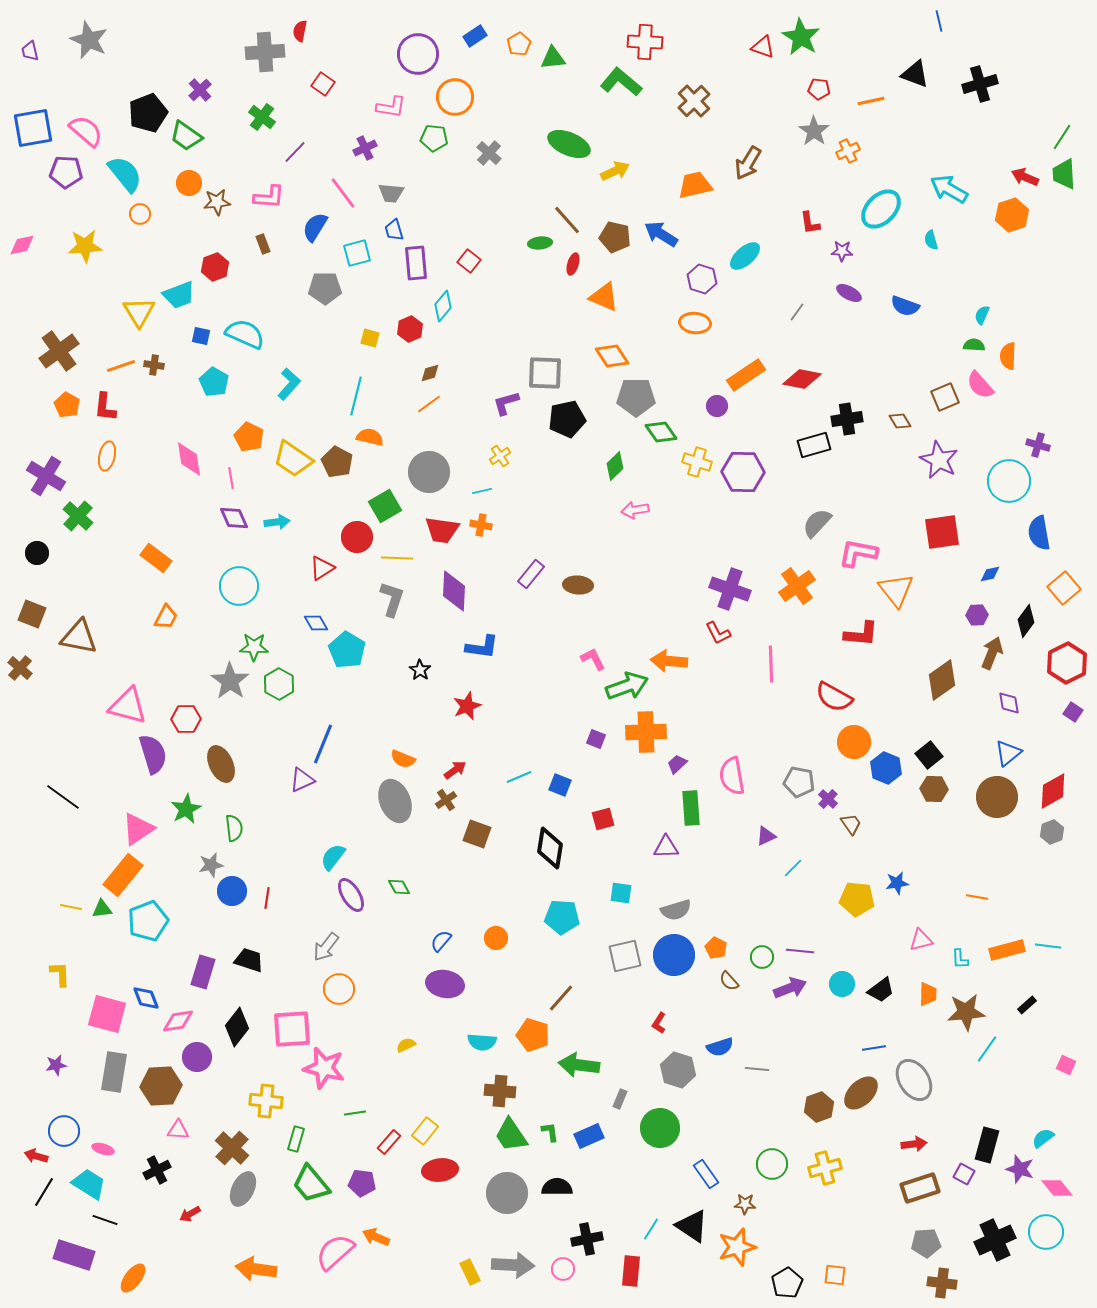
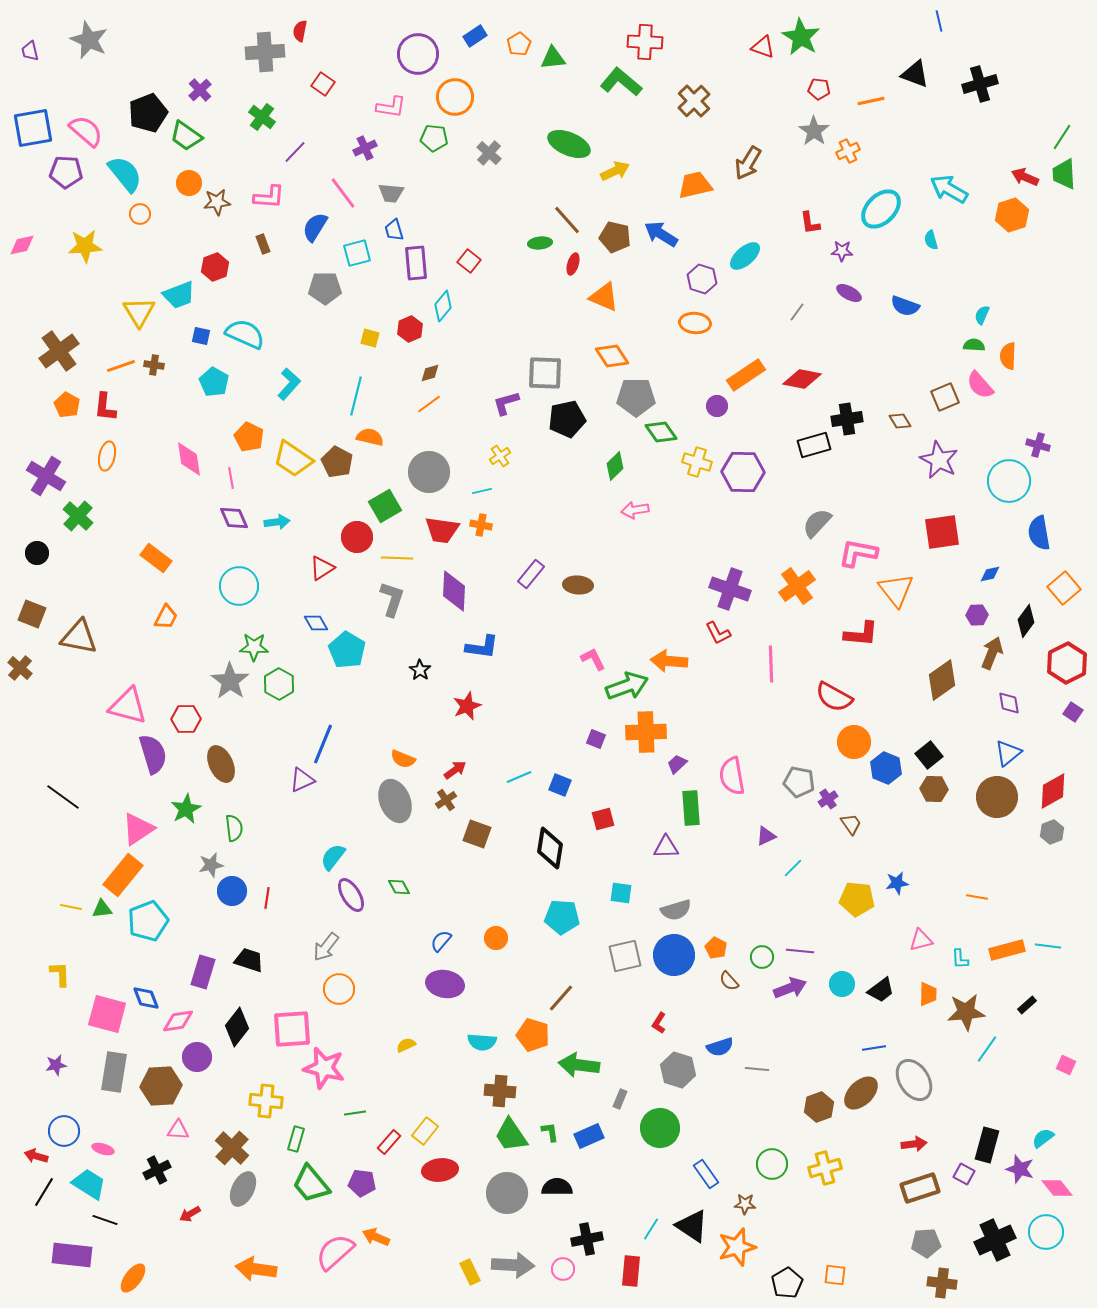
purple cross at (828, 799): rotated 12 degrees clockwise
purple rectangle at (74, 1255): moved 2 px left; rotated 12 degrees counterclockwise
